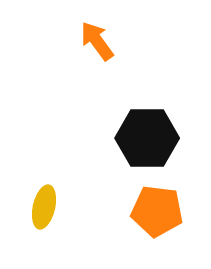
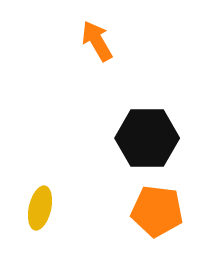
orange arrow: rotated 6 degrees clockwise
yellow ellipse: moved 4 px left, 1 px down
